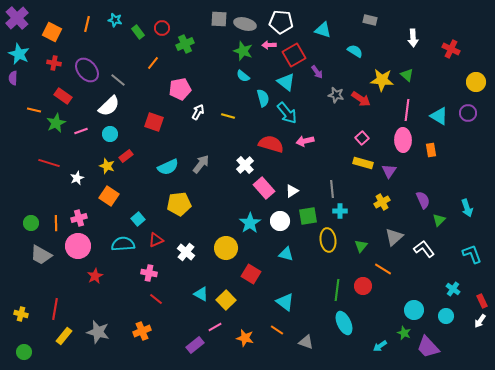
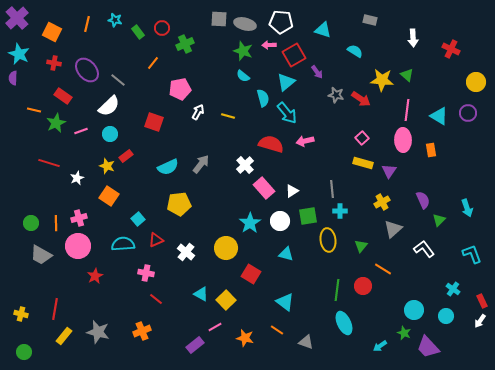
cyan triangle at (286, 82): rotated 42 degrees clockwise
gray triangle at (394, 237): moved 1 px left, 8 px up
pink cross at (149, 273): moved 3 px left
